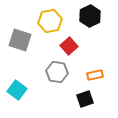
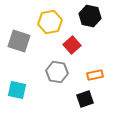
black hexagon: rotated 20 degrees counterclockwise
yellow hexagon: moved 1 px down
gray square: moved 1 px left, 1 px down
red square: moved 3 px right, 1 px up
cyan square: rotated 24 degrees counterclockwise
